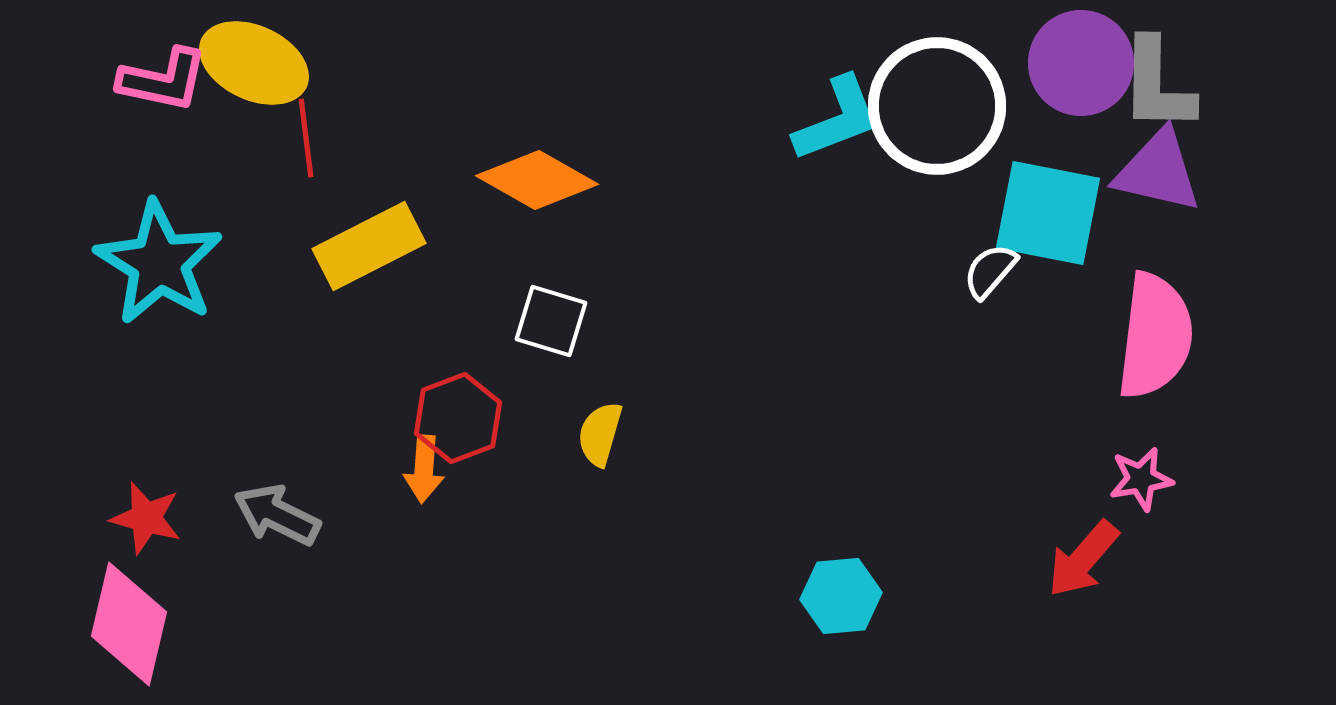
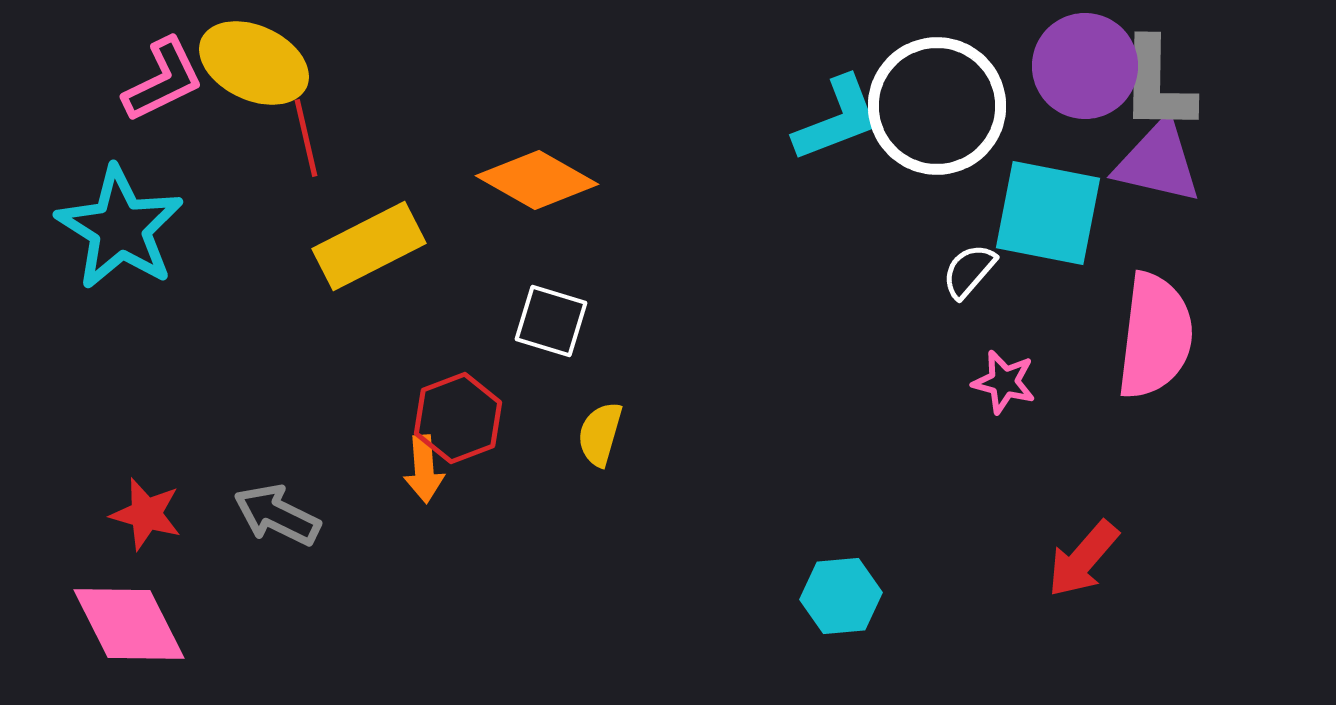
purple circle: moved 4 px right, 3 px down
pink L-shape: rotated 38 degrees counterclockwise
red line: rotated 6 degrees counterclockwise
purple triangle: moved 9 px up
cyan star: moved 39 px left, 35 px up
white semicircle: moved 21 px left
orange arrow: rotated 8 degrees counterclockwise
pink star: moved 137 px left, 97 px up; rotated 24 degrees clockwise
red star: moved 4 px up
pink diamond: rotated 40 degrees counterclockwise
